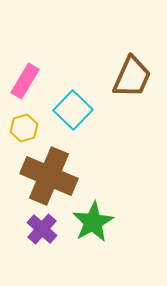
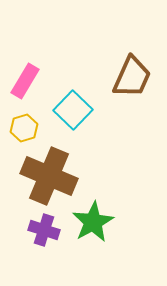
purple cross: moved 2 px right, 1 px down; rotated 24 degrees counterclockwise
